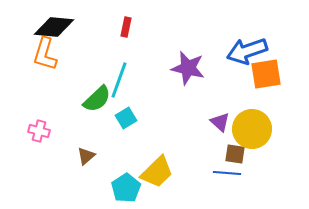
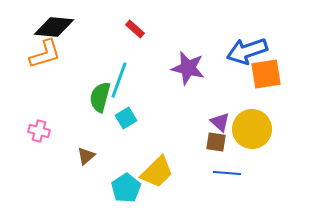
red rectangle: moved 9 px right, 2 px down; rotated 60 degrees counterclockwise
orange L-shape: rotated 124 degrees counterclockwise
green semicircle: moved 3 px right, 2 px up; rotated 148 degrees clockwise
brown square: moved 19 px left, 12 px up
